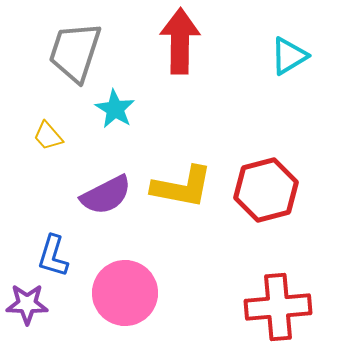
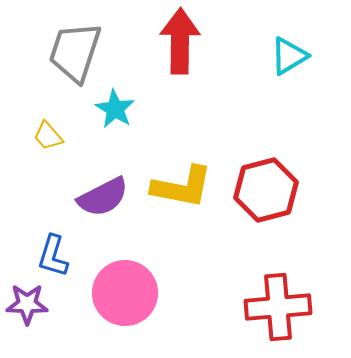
purple semicircle: moved 3 px left, 2 px down
